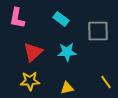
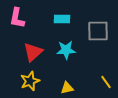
cyan rectangle: moved 1 px right; rotated 35 degrees counterclockwise
cyan star: moved 1 px left, 2 px up
yellow star: rotated 18 degrees counterclockwise
